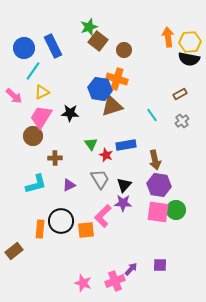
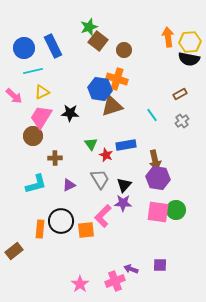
cyan line at (33, 71): rotated 42 degrees clockwise
purple hexagon at (159, 185): moved 1 px left, 7 px up
purple arrow at (131, 269): rotated 112 degrees counterclockwise
pink star at (83, 283): moved 3 px left, 1 px down; rotated 18 degrees clockwise
